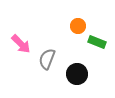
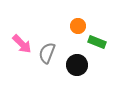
pink arrow: moved 1 px right
gray semicircle: moved 6 px up
black circle: moved 9 px up
